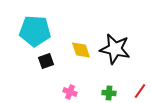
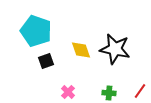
cyan pentagon: moved 1 px right; rotated 16 degrees clockwise
pink cross: moved 2 px left; rotated 24 degrees clockwise
